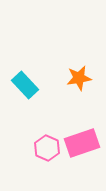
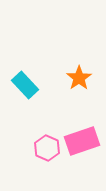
orange star: rotated 25 degrees counterclockwise
pink rectangle: moved 2 px up
